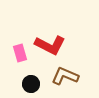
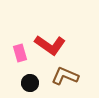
red L-shape: rotated 8 degrees clockwise
black circle: moved 1 px left, 1 px up
